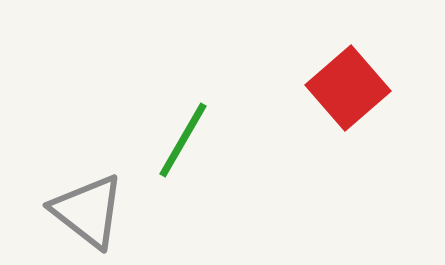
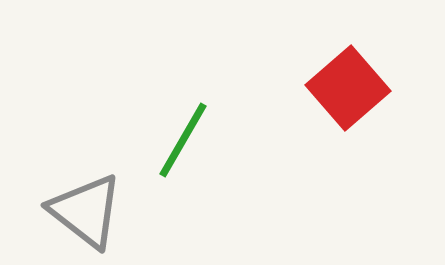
gray triangle: moved 2 px left
